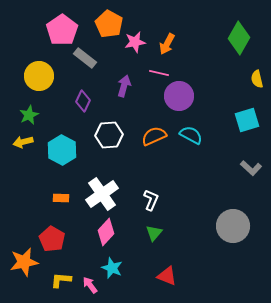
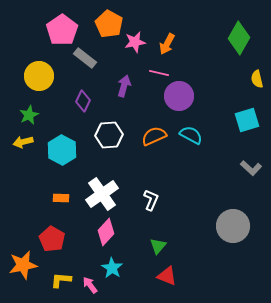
green triangle: moved 4 px right, 13 px down
orange star: moved 1 px left, 3 px down
cyan star: rotated 10 degrees clockwise
